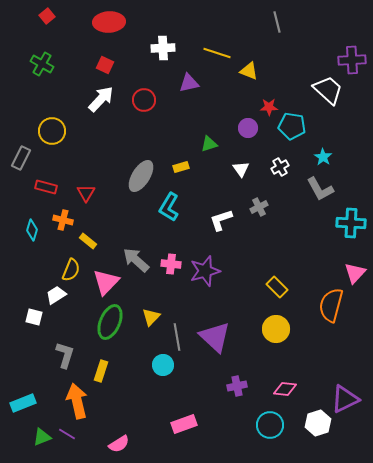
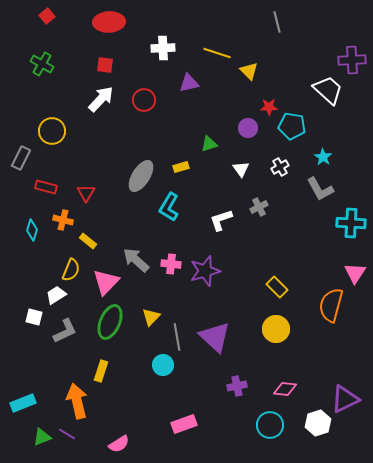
red square at (105, 65): rotated 18 degrees counterclockwise
yellow triangle at (249, 71): rotated 24 degrees clockwise
pink triangle at (355, 273): rotated 10 degrees counterclockwise
gray L-shape at (65, 355): moved 24 px up; rotated 48 degrees clockwise
